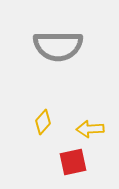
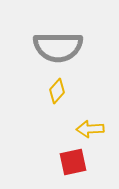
gray semicircle: moved 1 px down
yellow diamond: moved 14 px right, 31 px up
